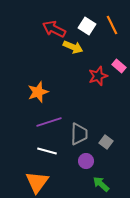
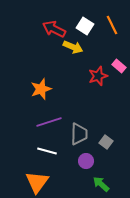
white square: moved 2 px left
orange star: moved 3 px right, 3 px up
